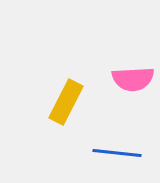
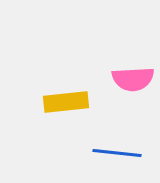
yellow rectangle: rotated 57 degrees clockwise
